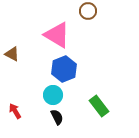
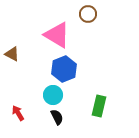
brown circle: moved 3 px down
green rectangle: rotated 50 degrees clockwise
red arrow: moved 3 px right, 2 px down
